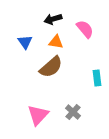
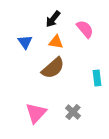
black arrow: rotated 36 degrees counterclockwise
brown semicircle: moved 2 px right, 1 px down
pink triangle: moved 2 px left, 2 px up
